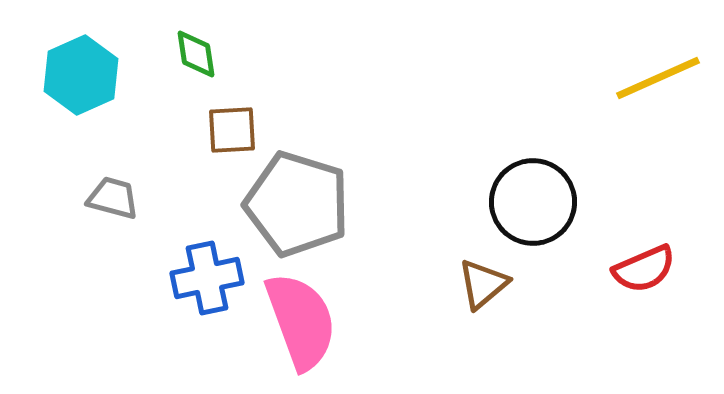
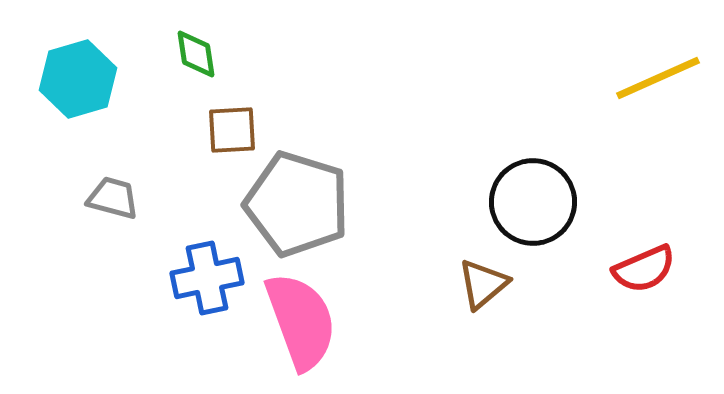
cyan hexagon: moved 3 px left, 4 px down; rotated 8 degrees clockwise
